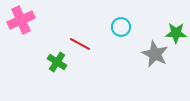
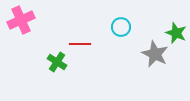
green star: rotated 20 degrees clockwise
red line: rotated 30 degrees counterclockwise
